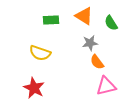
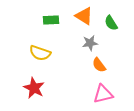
orange semicircle: moved 2 px right, 3 px down
pink triangle: moved 3 px left, 8 px down
